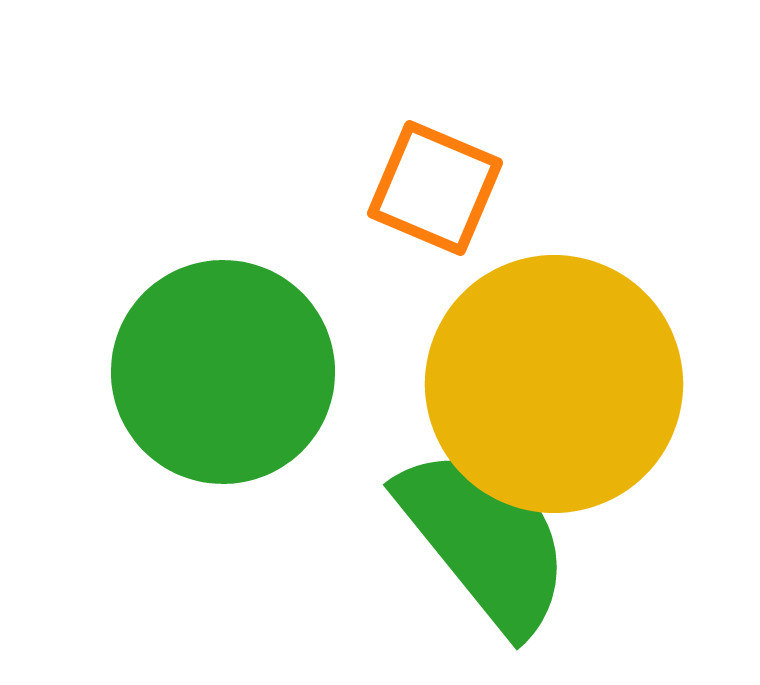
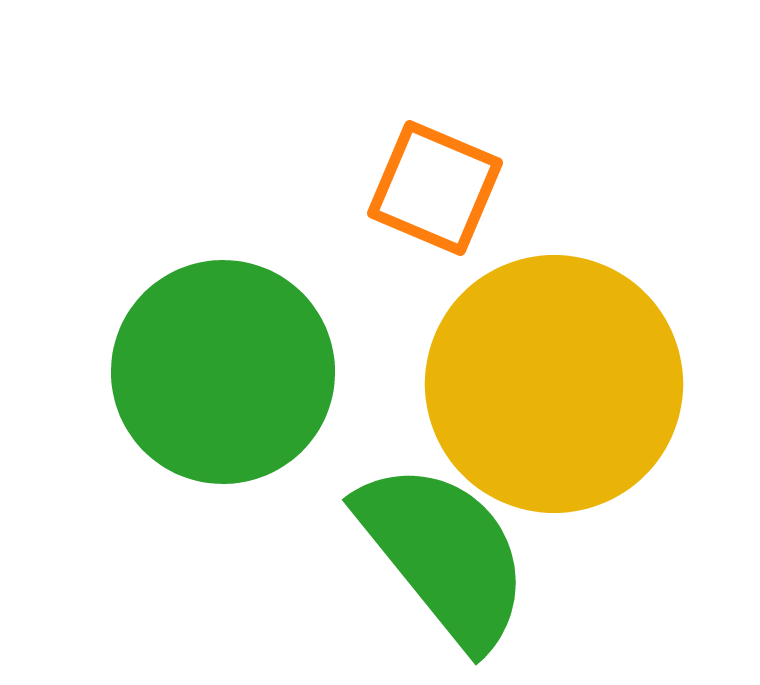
green semicircle: moved 41 px left, 15 px down
